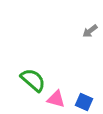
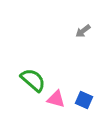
gray arrow: moved 7 px left
blue square: moved 2 px up
